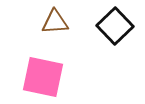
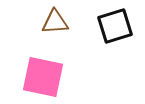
black square: rotated 27 degrees clockwise
